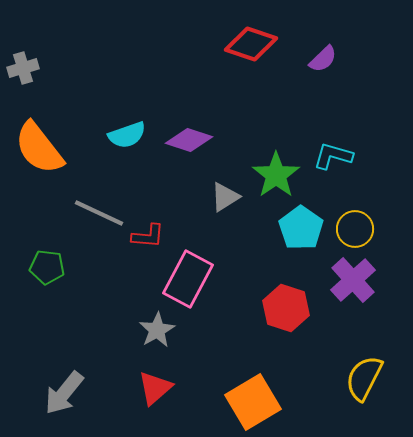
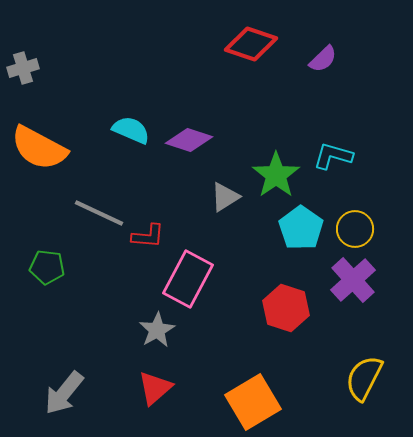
cyan semicircle: moved 4 px right, 5 px up; rotated 138 degrees counterclockwise
orange semicircle: rotated 24 degrees counterclockwise
